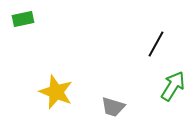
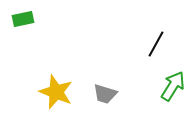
gray trapezoid: moved 8 px left, 13 px up
